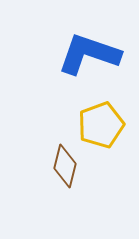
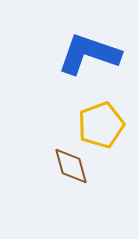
brown diamond: moved 6 px right; rotated 30 degrees counterclockwise
